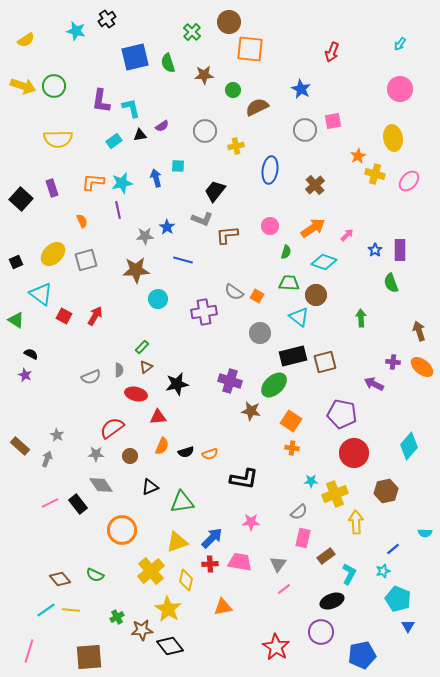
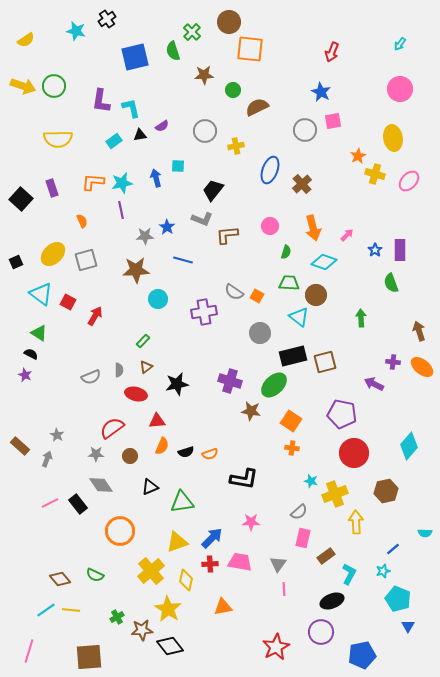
green semicircle at (168, 63): moved 5 px right, 12 px up
blue star at (301, 89): moved 20 px right, 3 px down
blue ellipse at (270, 170): rotated 12 degrees clockwise
brown cross at (315, 185): moved 13 px left, 1 px up
black trapezoid at (215, 191): moved 2 px left, 1 px up
purple line at (118, 210): moved 3 px right
orange arrow at (313, 228): rotated 110 degrees clockwise
red square at (64, 316): moved 4 px right, 14 px up
green triangle at (16, 320): moved 23 px right, 13 px down
green rectangle at (142, 347): moved 1 px right, 6 px up
red triangle at (158, 417): moved 1 px left, 4 px down
cyan star at (311, 481): rotated 16 degrees clockwise
orange circle at (122, 530): moved 2 px left, 1 px down
pink line at (284, 589): rotated 56 degrees counterclockwise
red star at (276, 647): rotated 12 degrees clockwise
